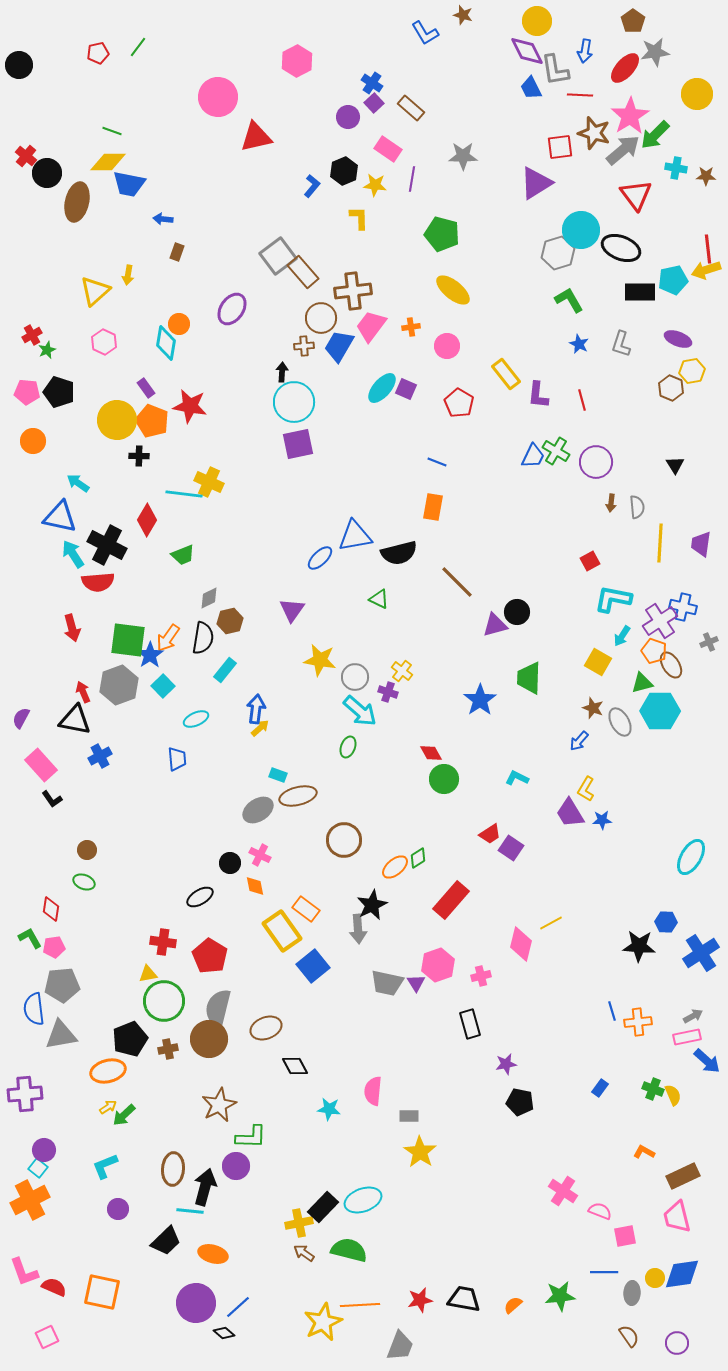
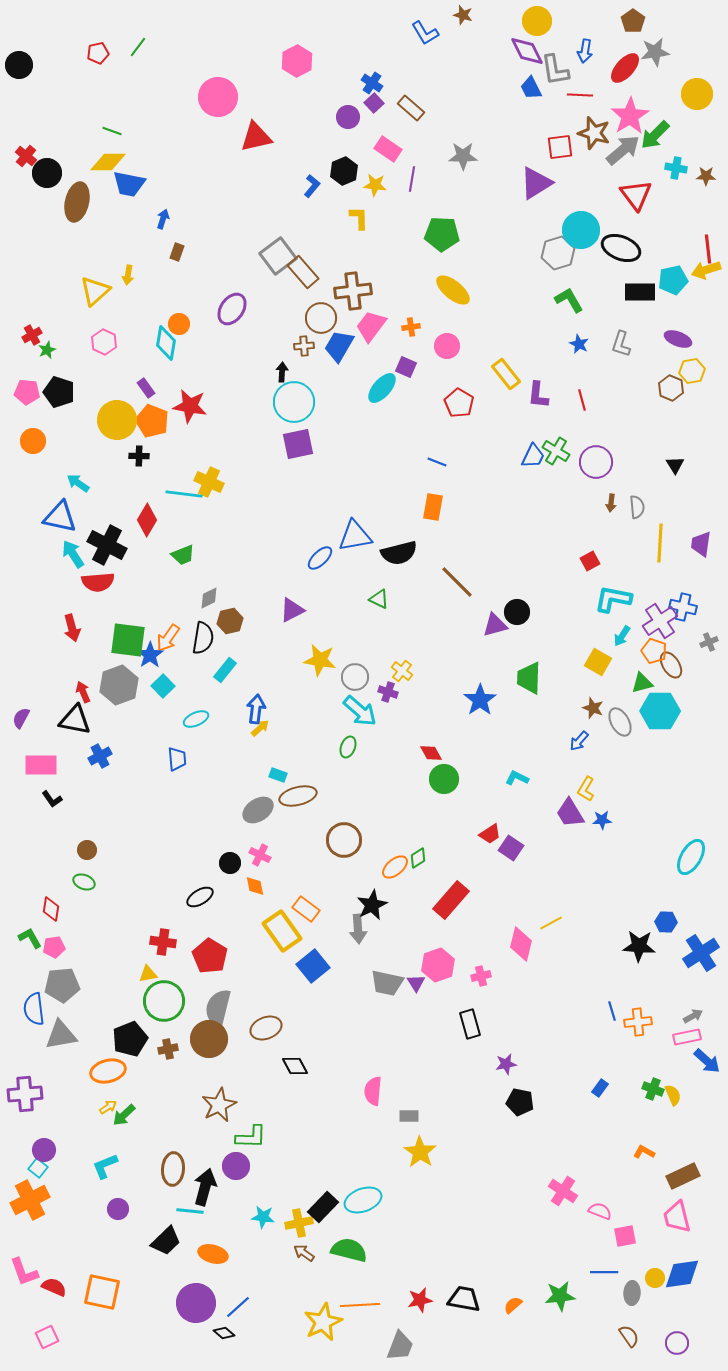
blue arrow at (163, 219): rotated 102 degrees clockwise
green pentagon at (442, 234): rotated 12 degrees counterclockwise
purple square at (406, 389): moved 22 px up
purple triangle at (292, 610): rotated 28 degrees clockwise
pink rectangle at (41, 765): rotated 48 degrees counterclockwise
cyan star at (329, 1109): moved 66 px left, 108 px down
